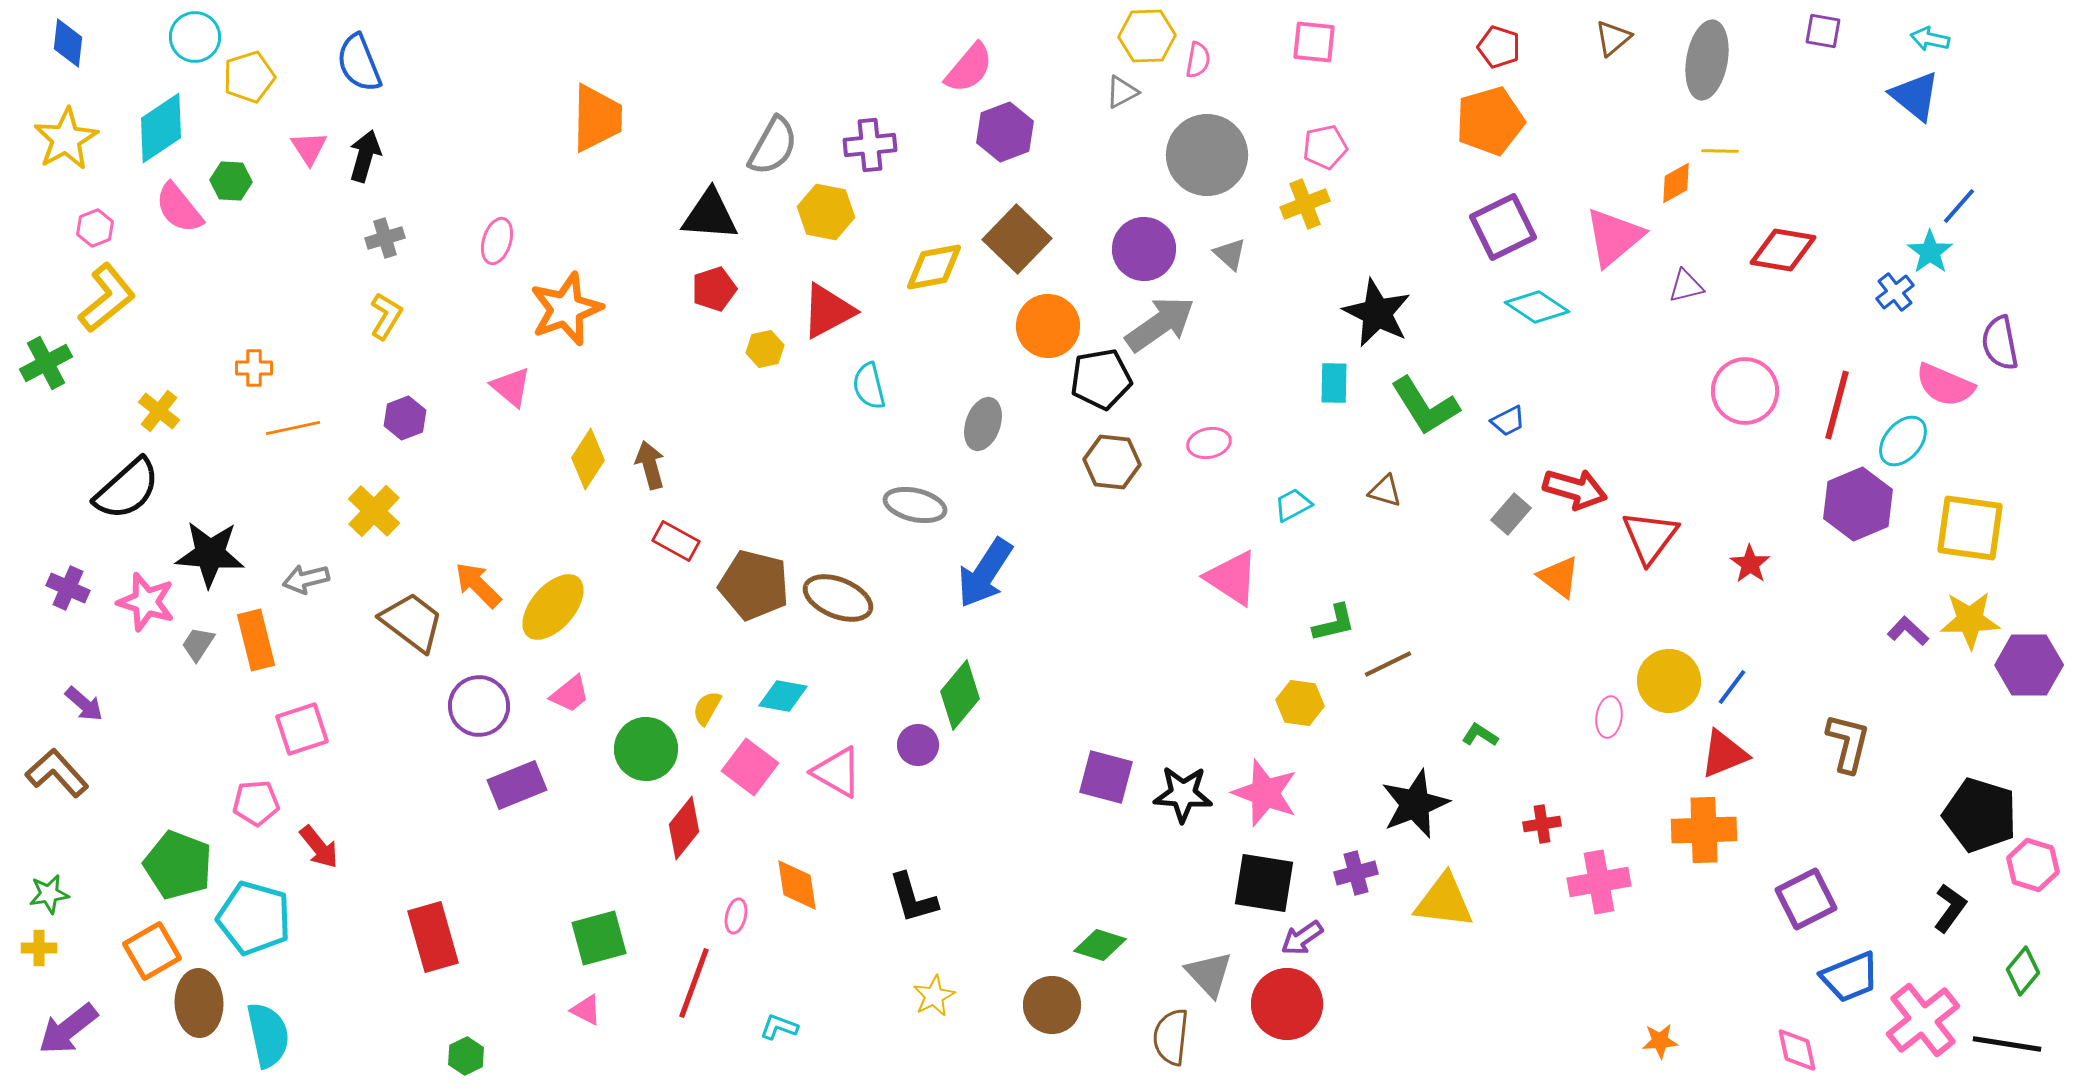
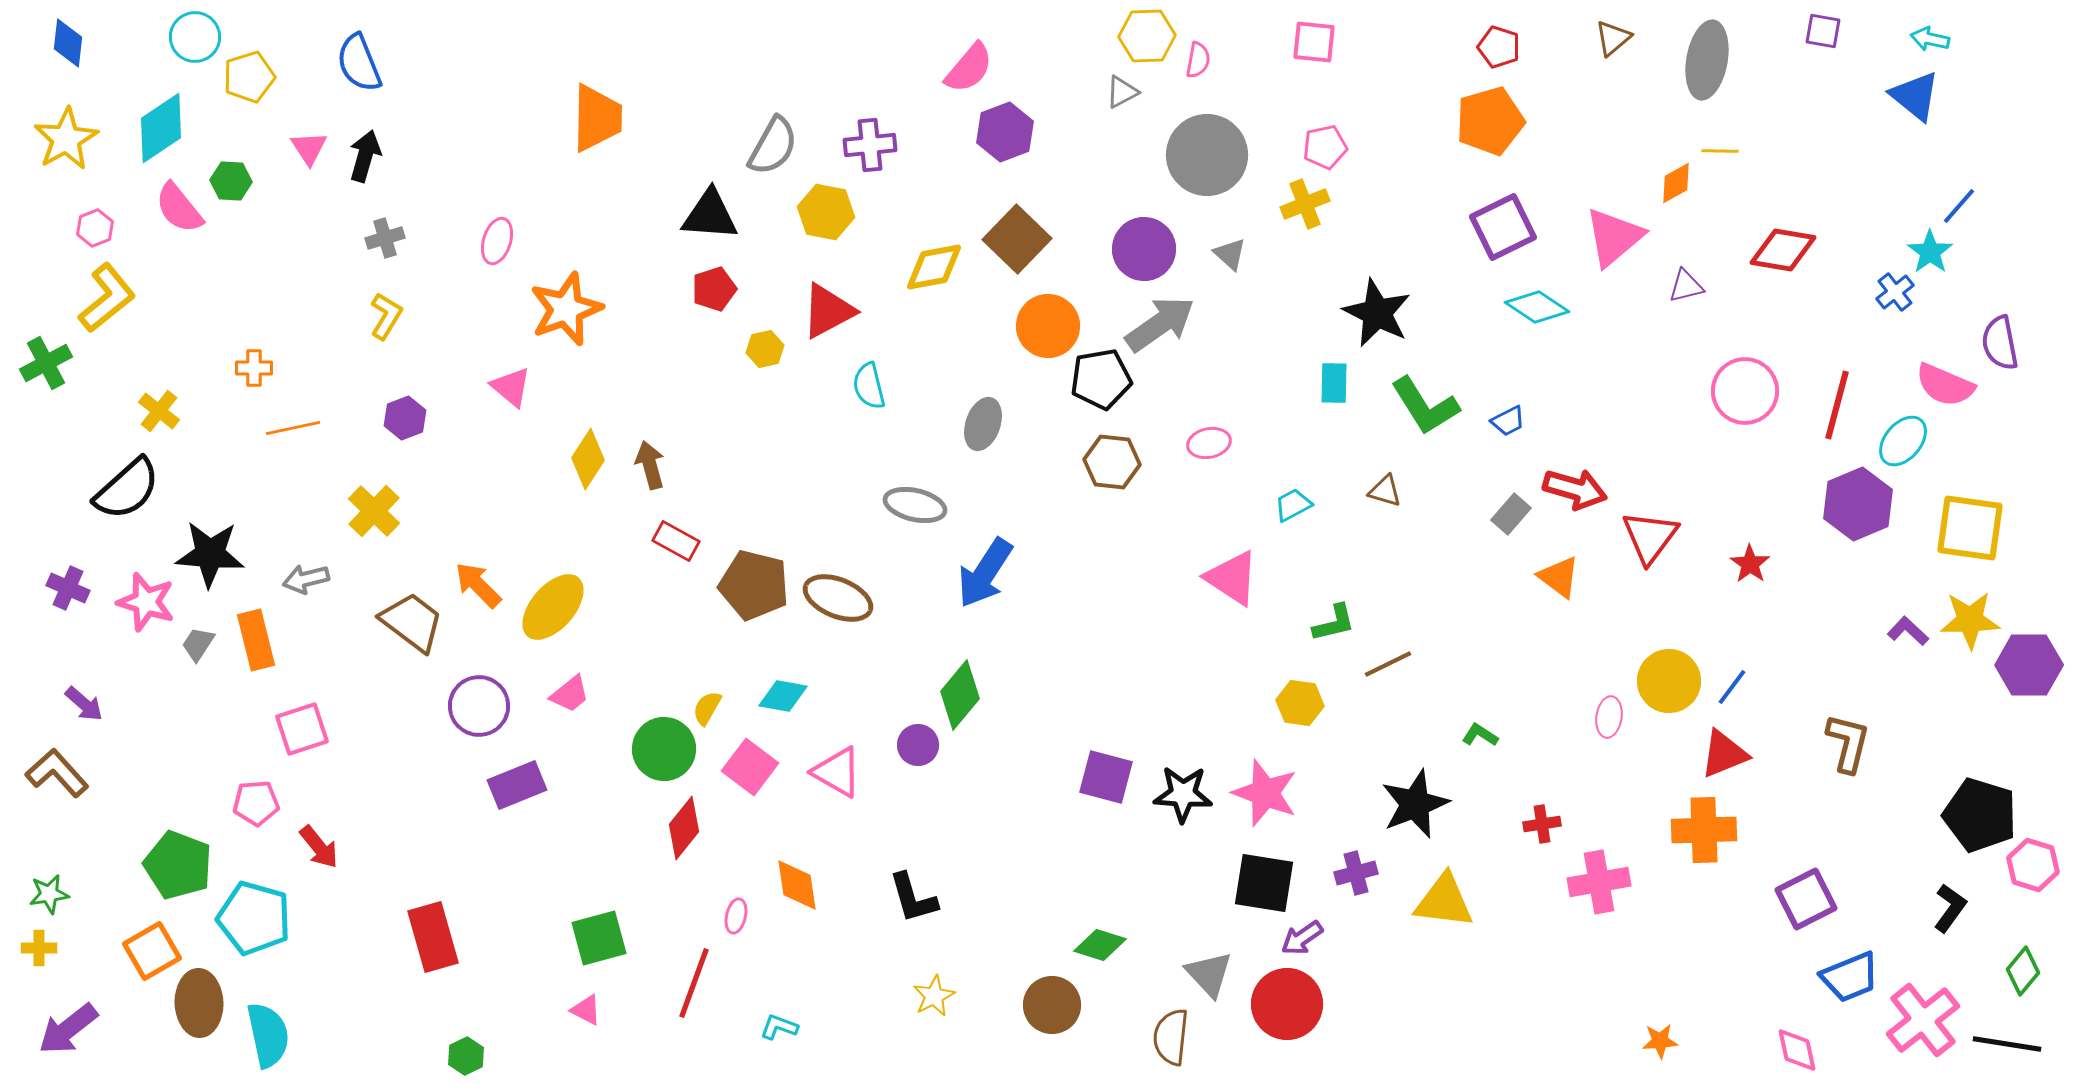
green circle at (646, 749): moved 18 px right
